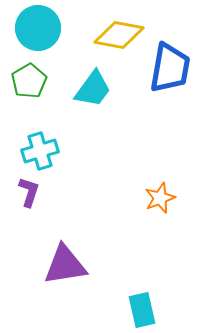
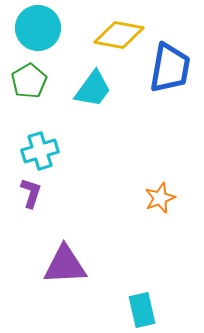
purple L-shape: moved 2 px right, 1 px down
purple triangle: rotated 6 degrees clockwise
